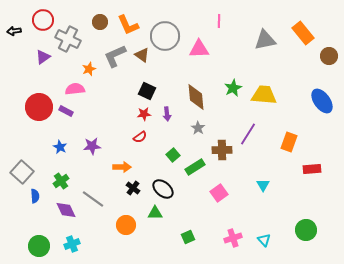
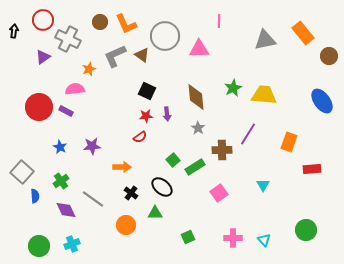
orange L-shape at (128, 25): moved 2 px left, 1 px up
black arrow at (14, 31): rotated 104 degrees clockwise
red star at (144, 114): moved 2 px right, 2 px down
green square at (173, 155): moved 5 px down
black cross at (133, 188): moved 2 px left, 5 px down
black ellipse at (163, 189): moved 1 px left, 2 px up
pink cross at (233, 238): rotated 18 degrees clockwise
